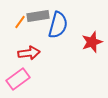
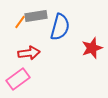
gray rectangle: moved 2 px left
blue semicircle: moved 2 px right, 2 px down
red star: moved 6 px down
